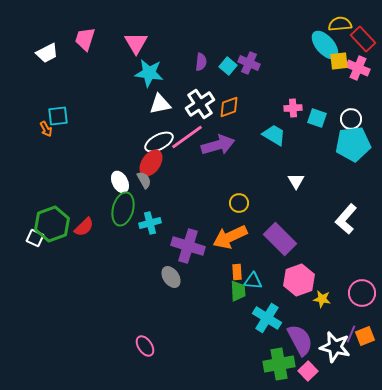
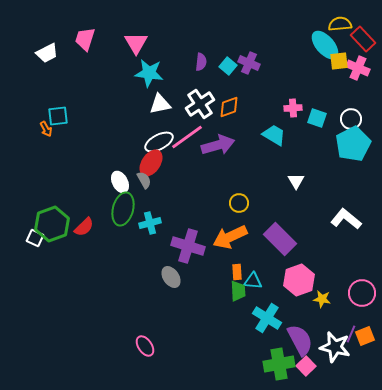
cyan pentagon at (353, 144): rotated 20 degrees counterclockwise
white L-shape at (346, 219): rotated 88 degrees clockwise
pink square at (308, 371): moved 2 px left, 5 px up
